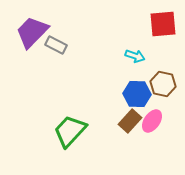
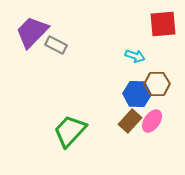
brown hexagon: moved 6 px left; rotated 15 degrees counterclockwise
